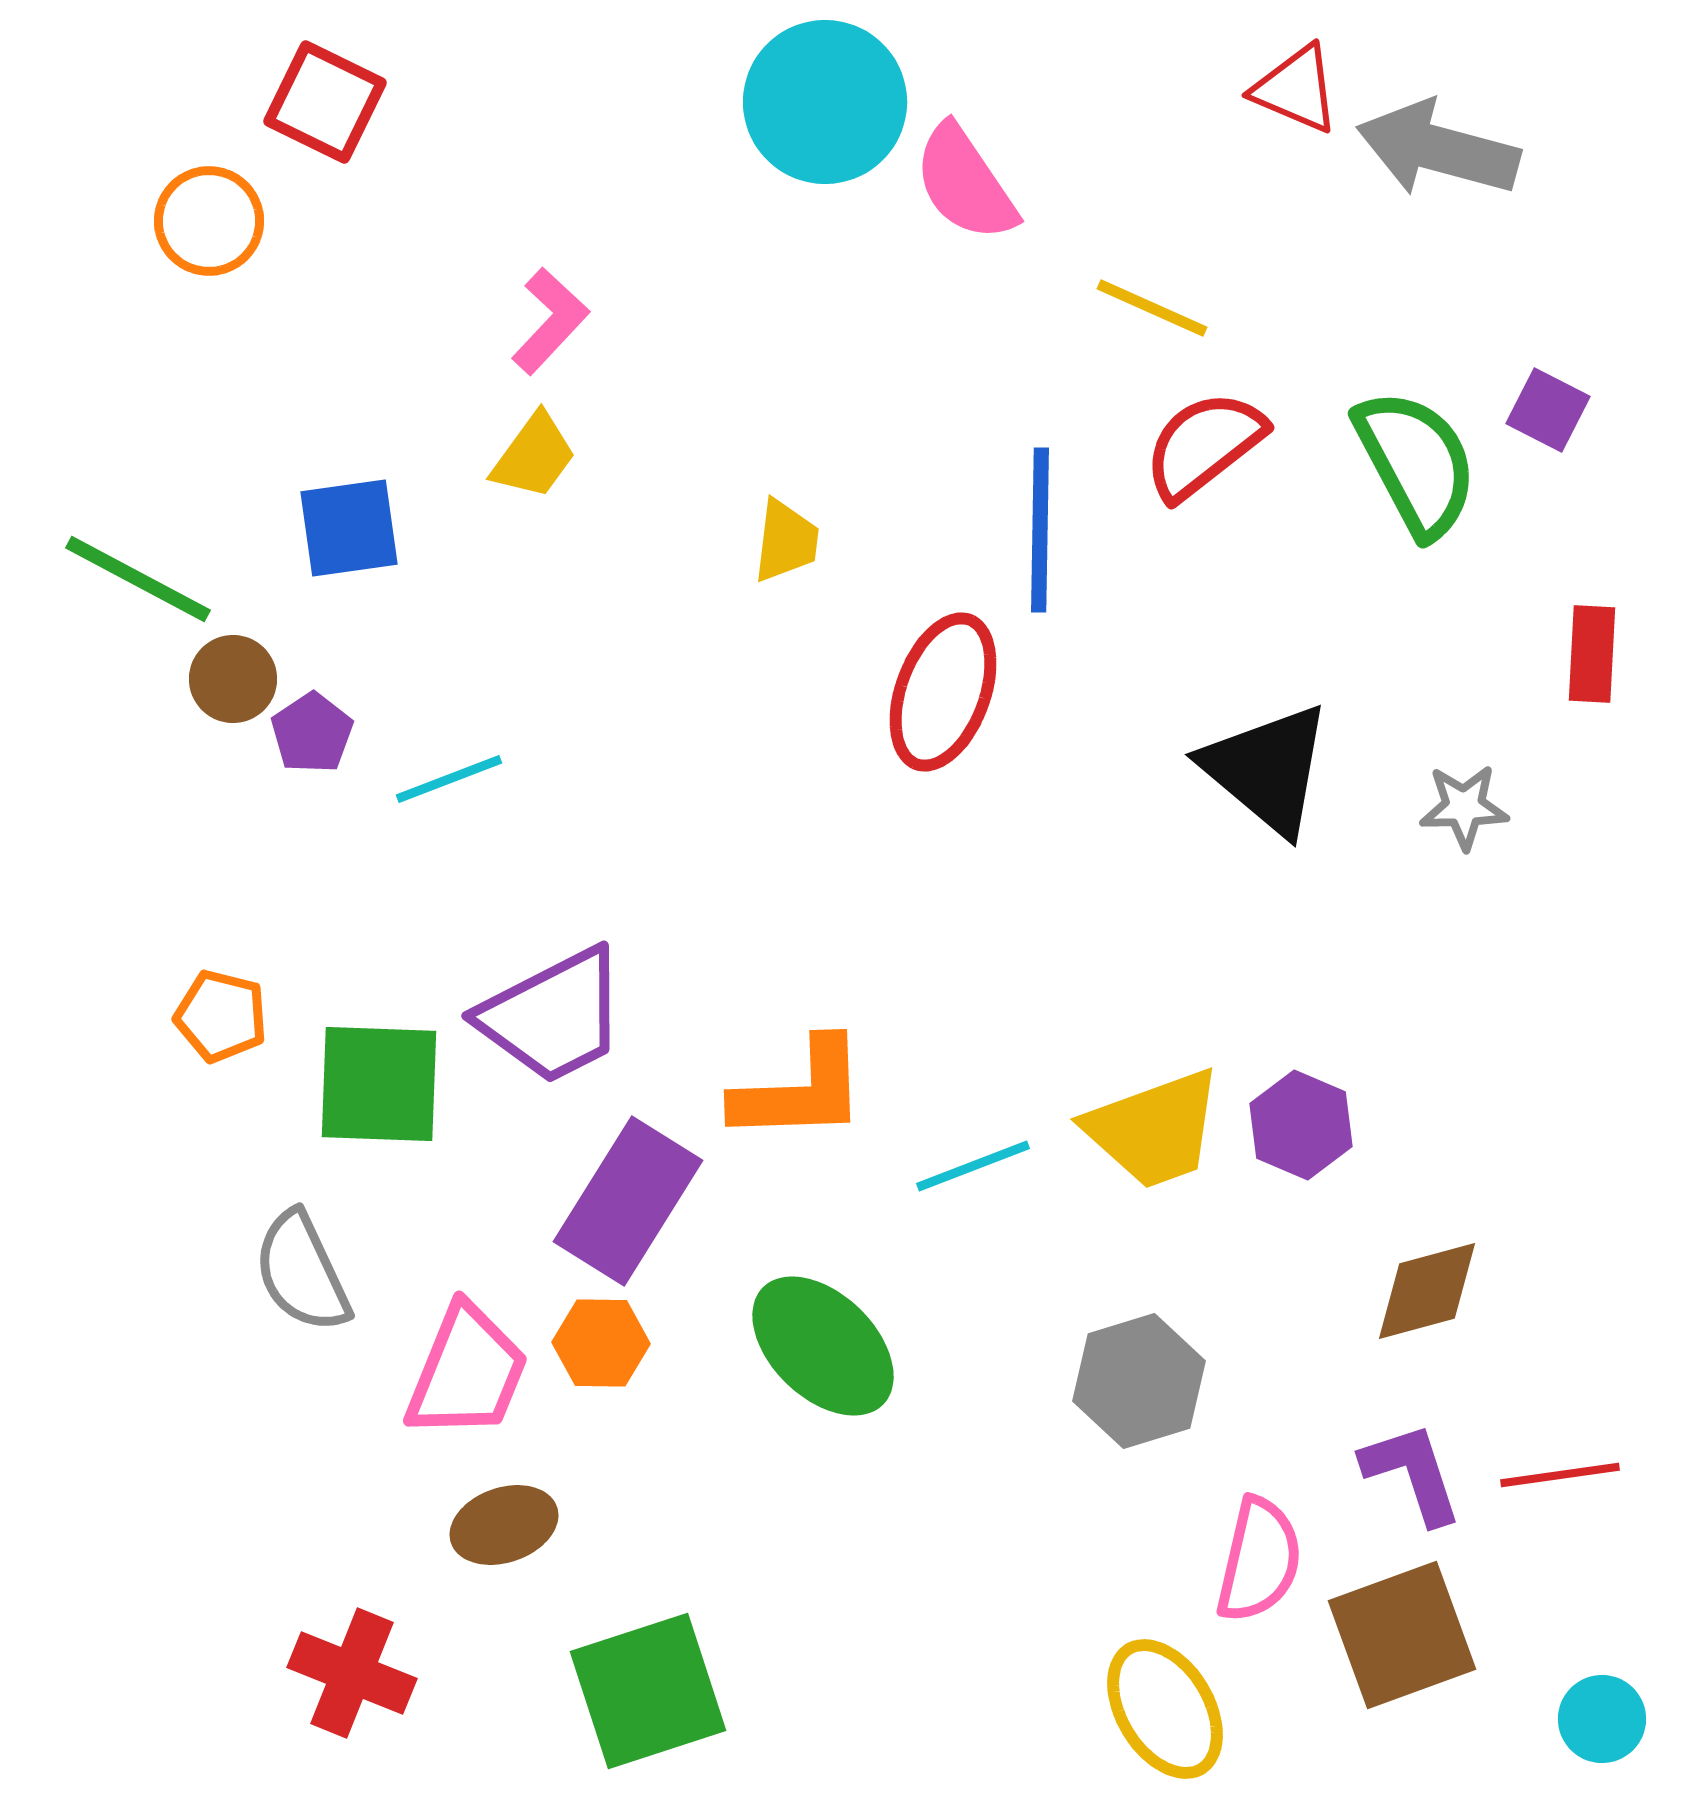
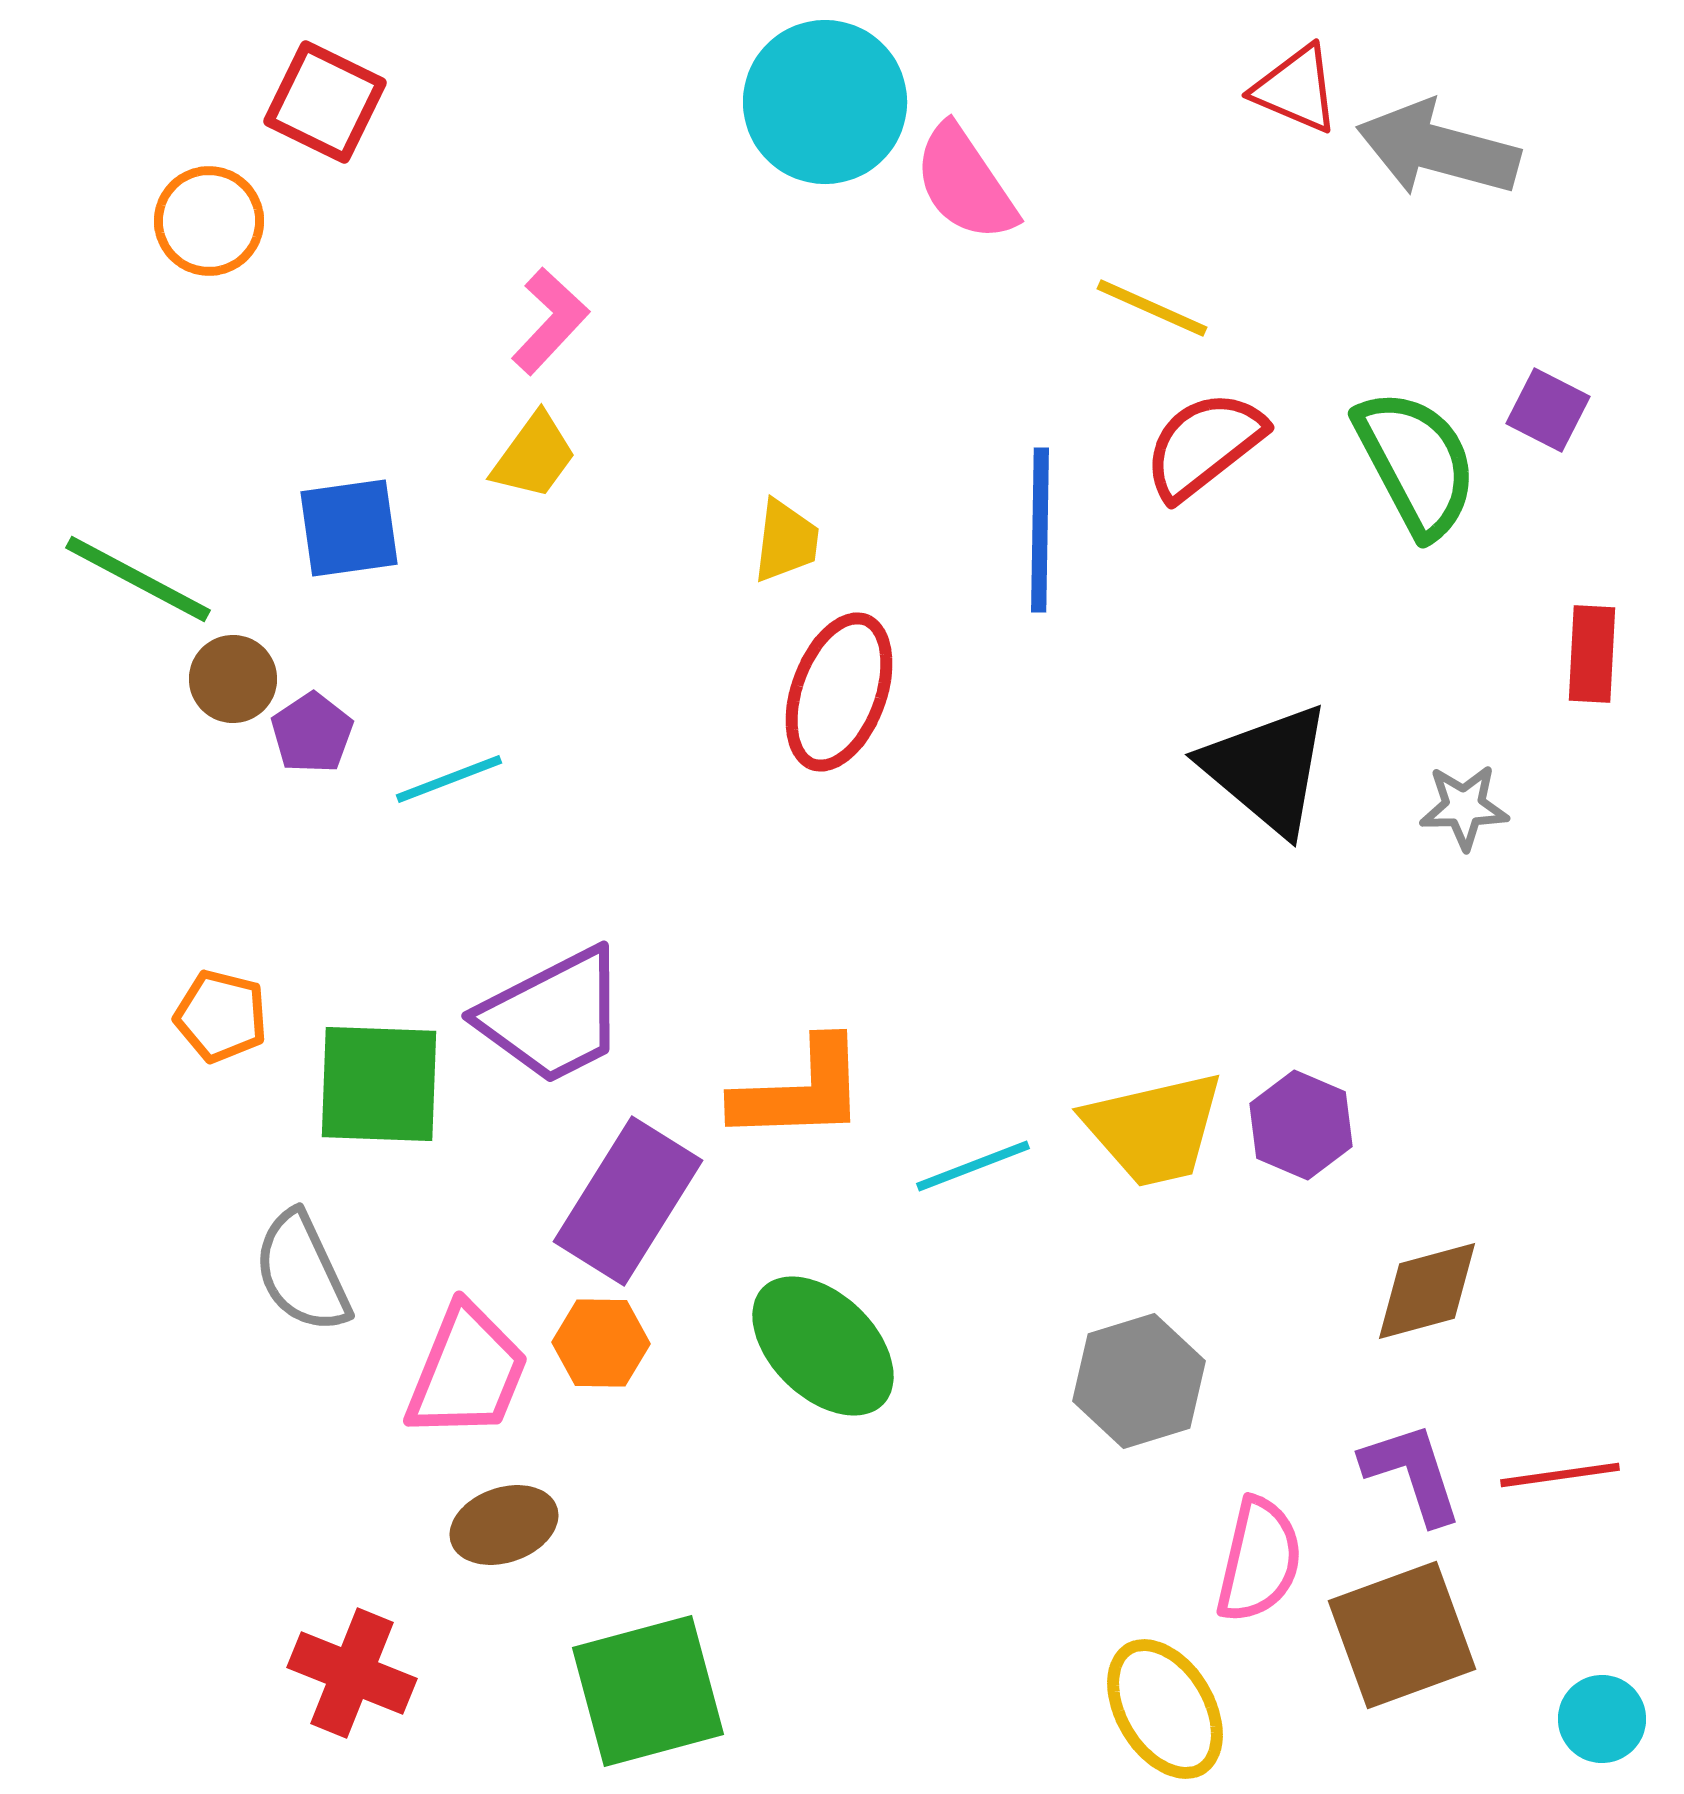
red ellipse at (943, 692): moved 104 px left
yellow trapezoid at (1154, 1129): rotated 7 degrees clockwise
green square at (648, 1691): rotated 3 degrees clockwise
